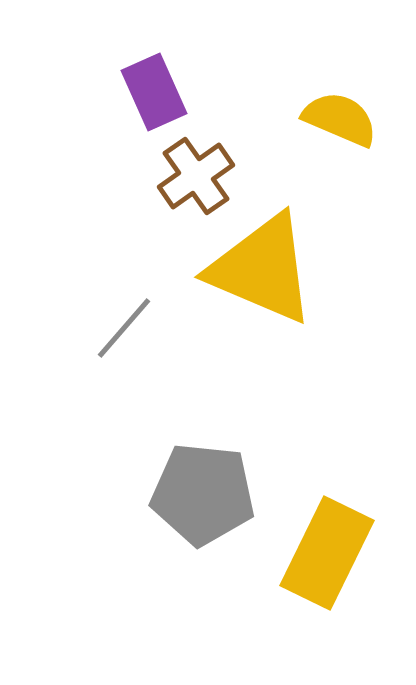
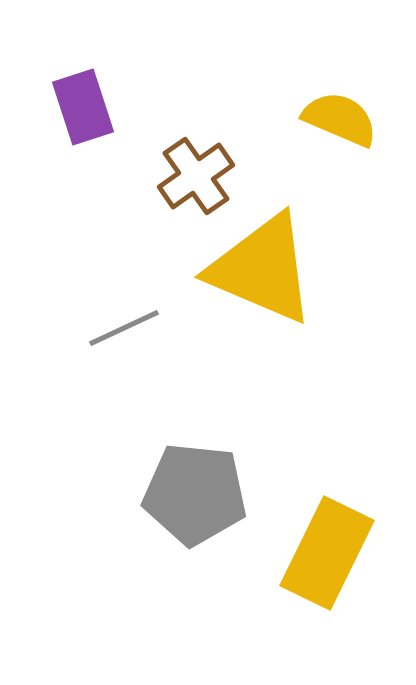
purple rectangle: moved 71 px left, 15 px down; rotated 6 degrees clockwise
gray line: rotated 24 degrees clockwise
gray pentagon: moved 8 px left
